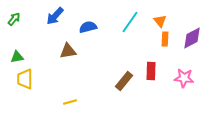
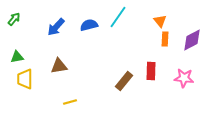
blue arrow: moved 1 px right, 11 px down
cyan line: moved 12 px left, 5 px up
blue semicircle: moved 1 px right, 2 px up
purple diamond: moved 2 px down
brown triangle: moved 9 px left, 15 px down
